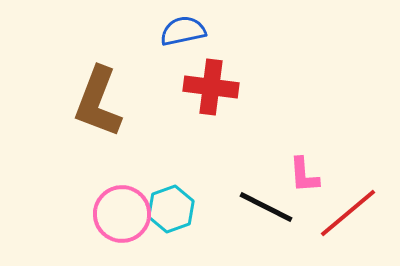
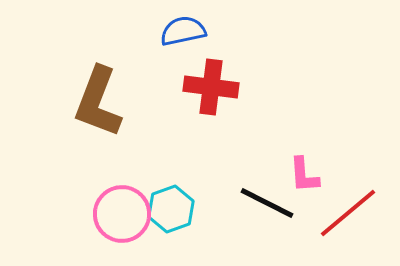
black line: moved 1 px right, 4 px up
